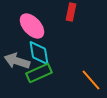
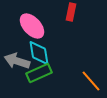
orange line: moved 1 px down
